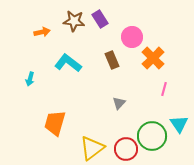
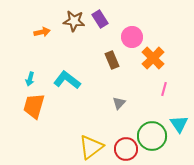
cyan L-shape: moved 1 px left, 17 px down
orange trapezoid: moved 21 px left, 17 px up
yellow triangle: moved 1 px left, 1 px up
